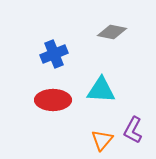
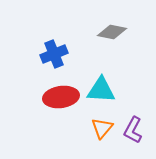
red ellipse: moved 8 px right, 3 px up; rotated 8 degrees counterclockwise
orange triangle: moved 12 px up
